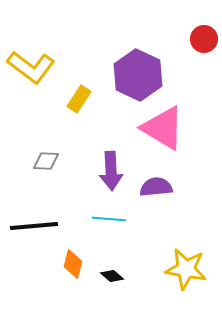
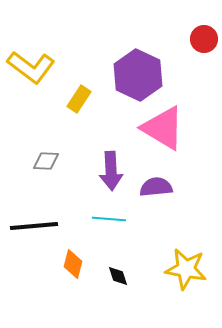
black diamond: moved 6 px right; rotated 30 degrees clockwise
